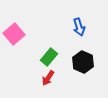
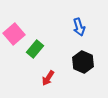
green rectangle: moved 14 px left, 8 px up
